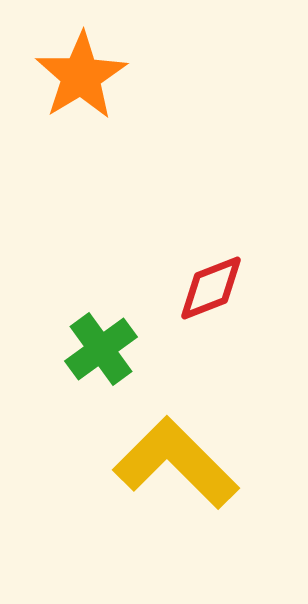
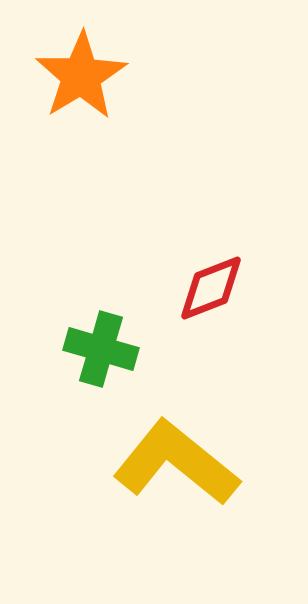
green cross: rotated 38 degrees counterclockwise
yellow L-shape: rotated 6 degrees counterclockwise
